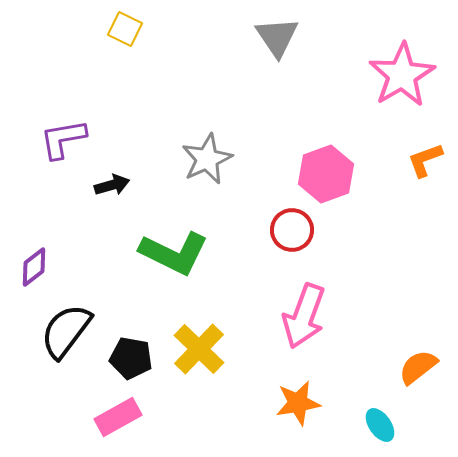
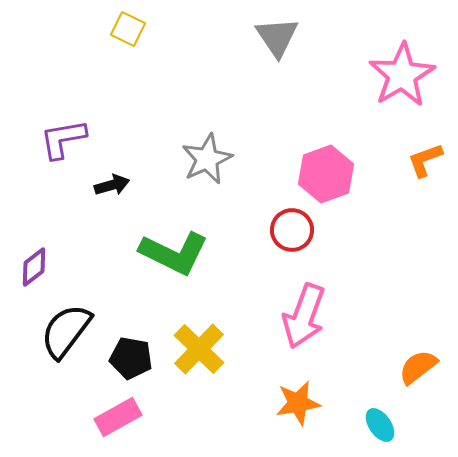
yellow square: moved 3 px right
